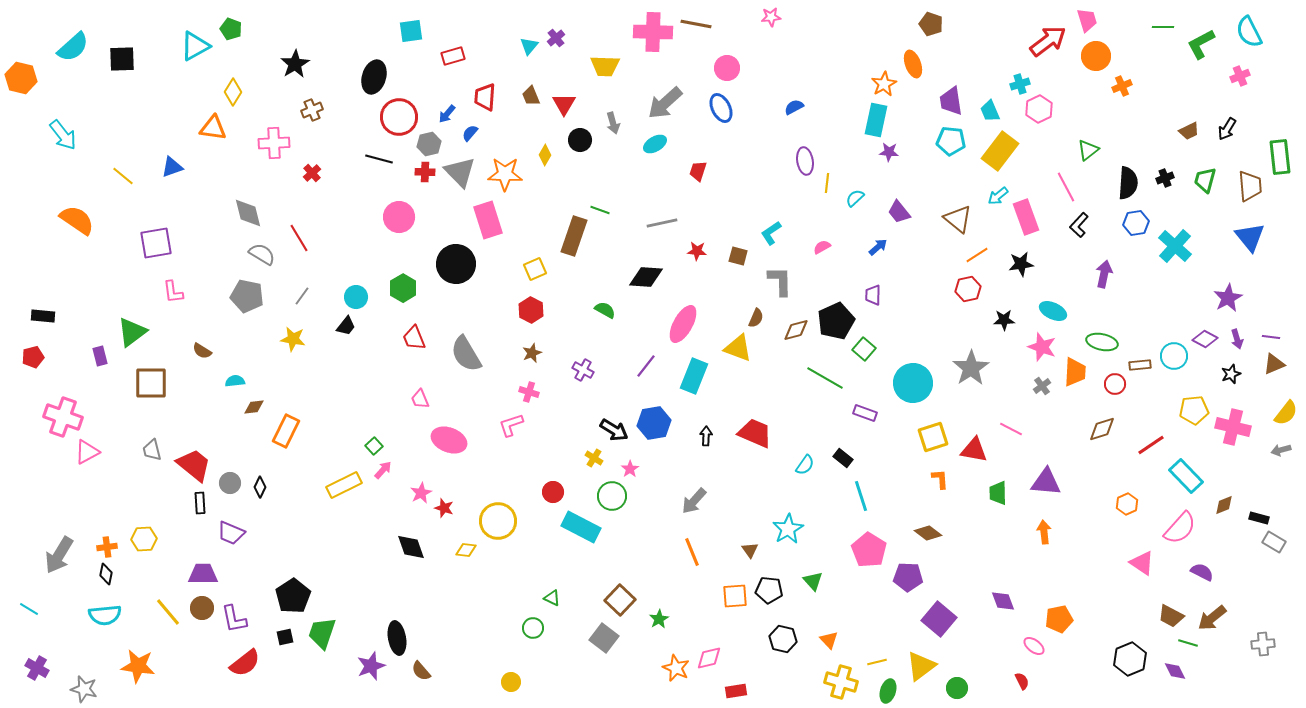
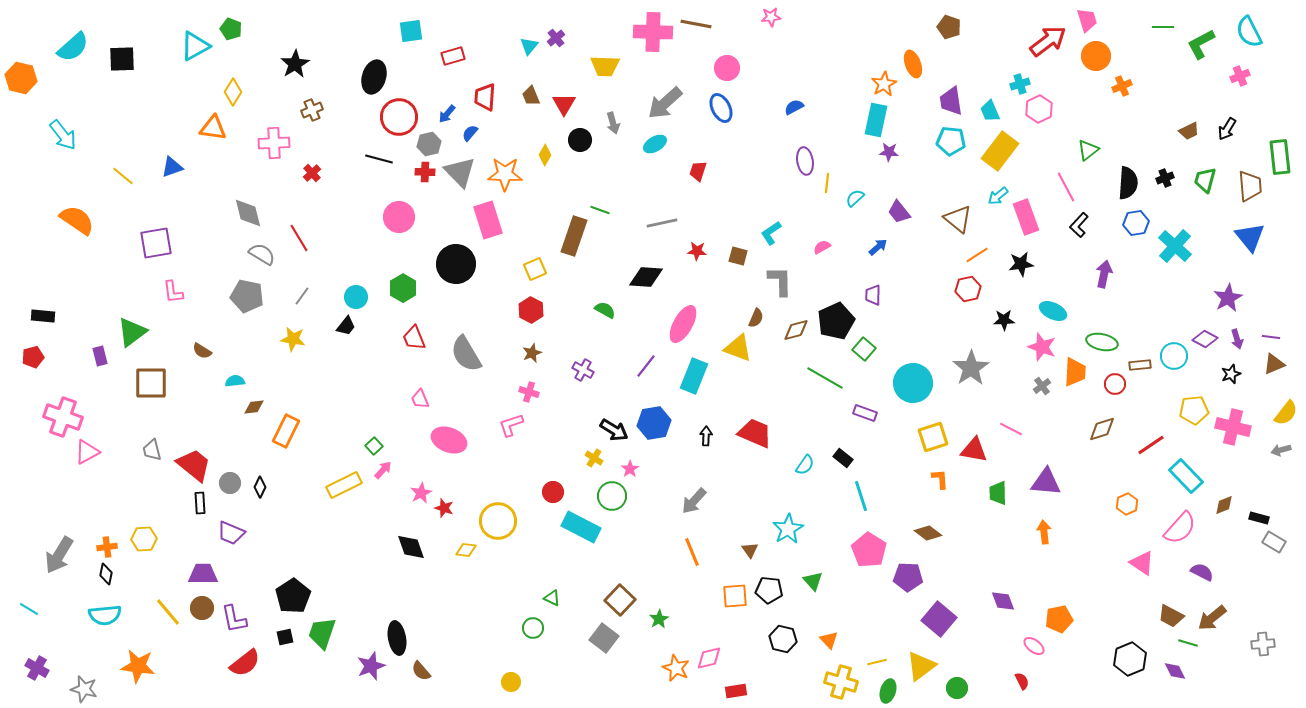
brown pentagon at (931, 24): moved 18 px right, 3 px down
